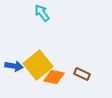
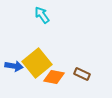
cyan arrow: moved 2 px down
yellow square: moved 1 px left, 2 px up
